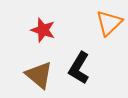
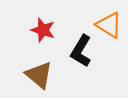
orange triangle: moved 2 px down; rotated 44 degrees counterclockwise
black L-shape: moved 2 px right, 17 px up
